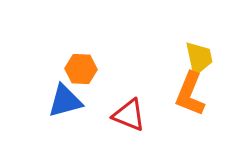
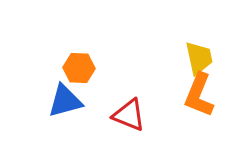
orange hexagon: moved 2 px left, 1 px up
orange L-shape: moved 9 px right, 1 px down
